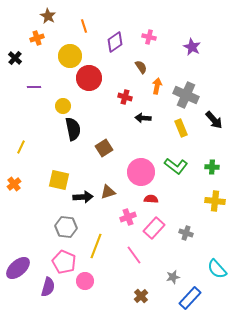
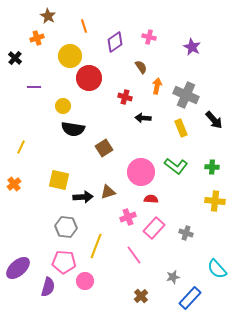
black semicircle at (73, 129): rotated 110 degrees clockwise
pink pentagon at (64, 262): rotated 20 degrees counterclockwise
